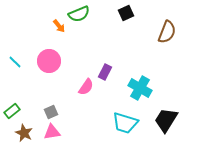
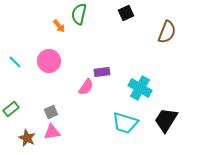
green semicircle: rotated 125 degrees clockwise
purple rectangle: moved 3 px left; rotated 56 degrees clockwise
green rectangle: moved 1 px left, 2 px up
brown star: moved 3 px right, 5 px down
